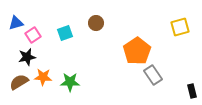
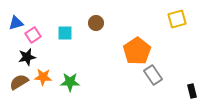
yellow square: moved 3 px left, 8 px up
cyan square: rotated 21 degrees clockwise
